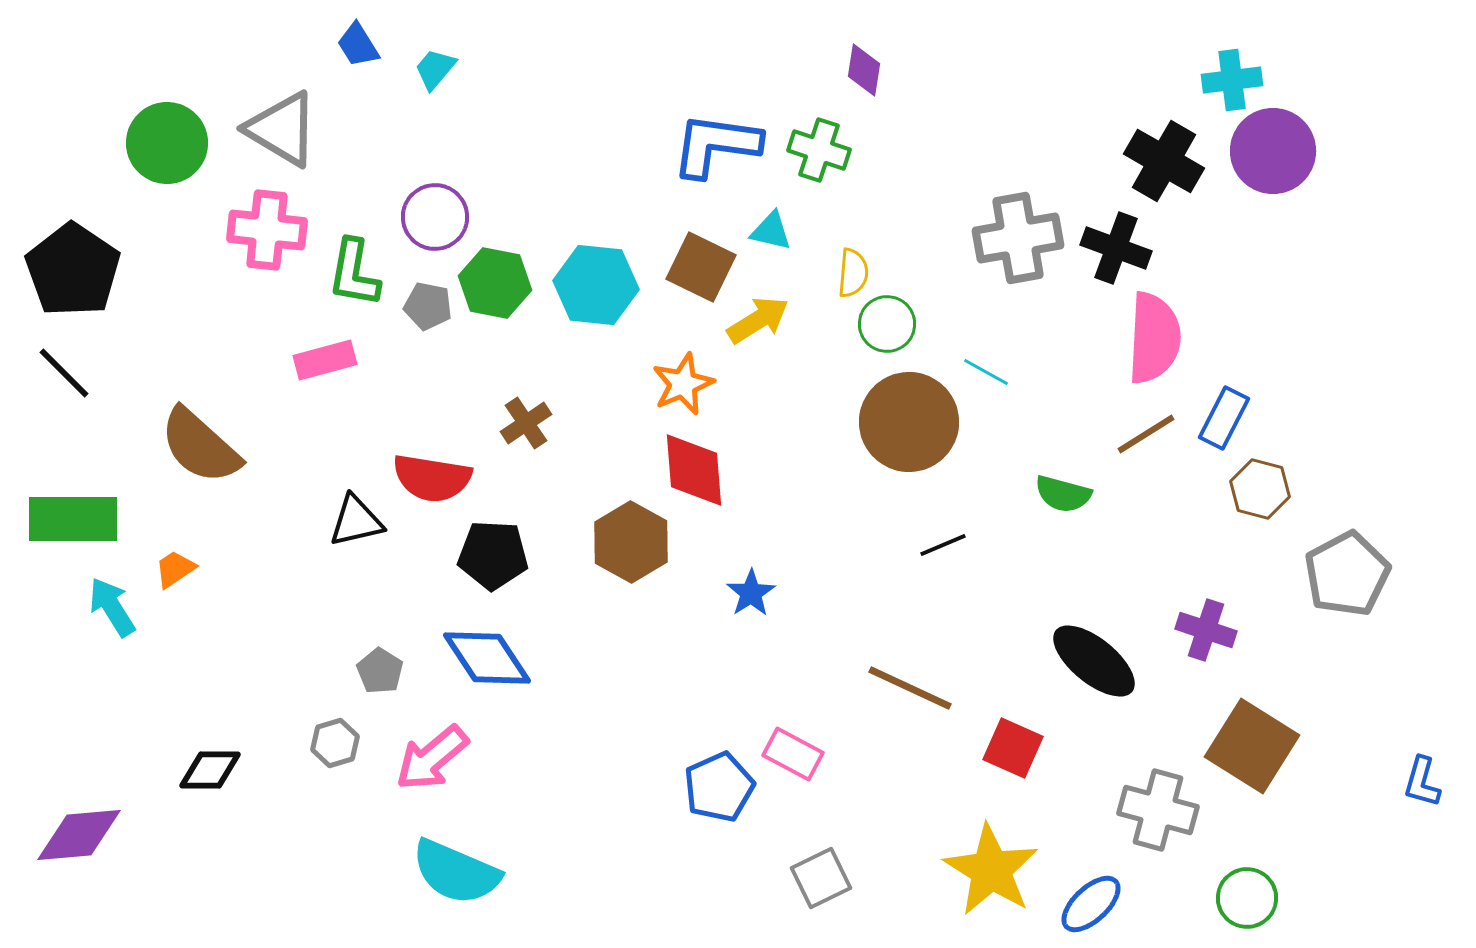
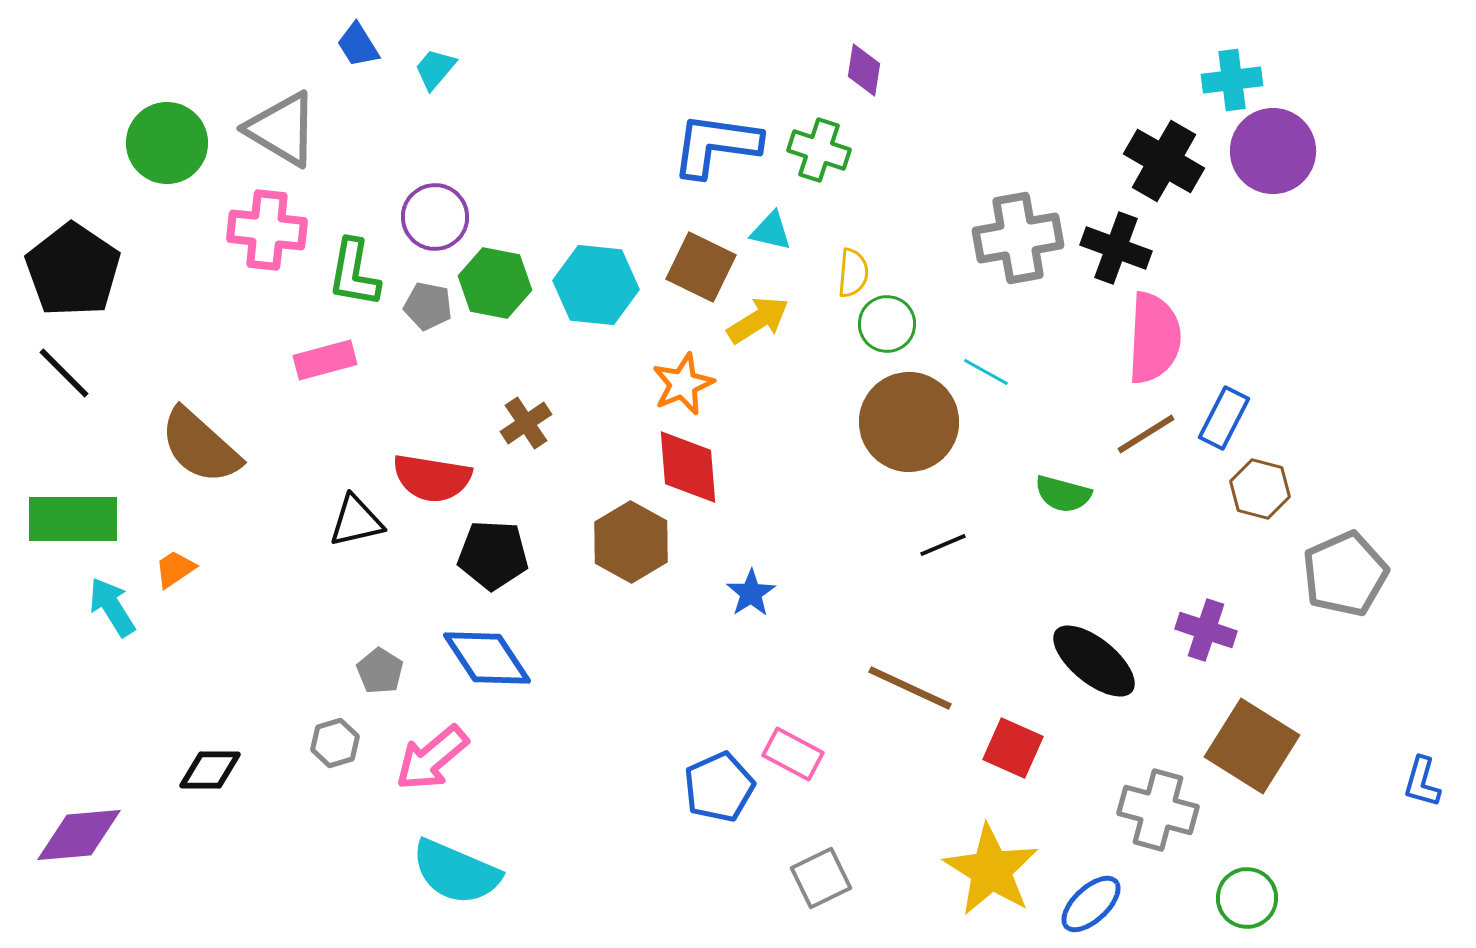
red diamond at (694, 470): moved 6 px left, 3 px up
gray pentagon at (1347, 574): moved 2 px left; rotated 4 degrees clockwise
